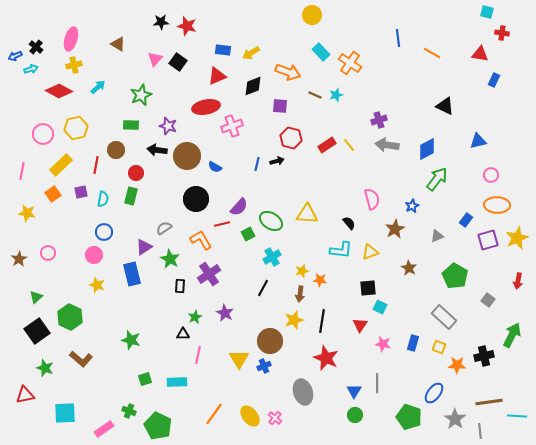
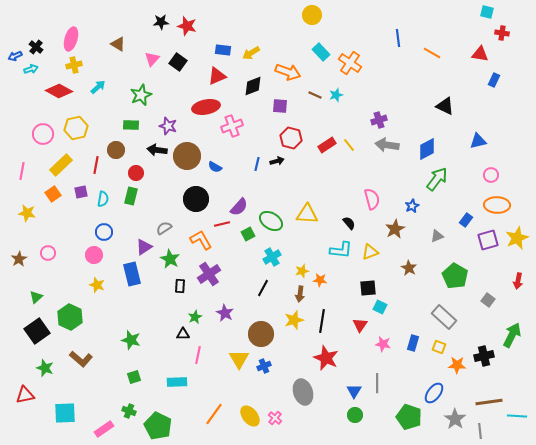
pink triangle at (155, 59): moved 3 px left
brown circle at (270, 341): moved 9 px left, 7 px up
green square at (145, 379): moved 11 px left, 2 px up
